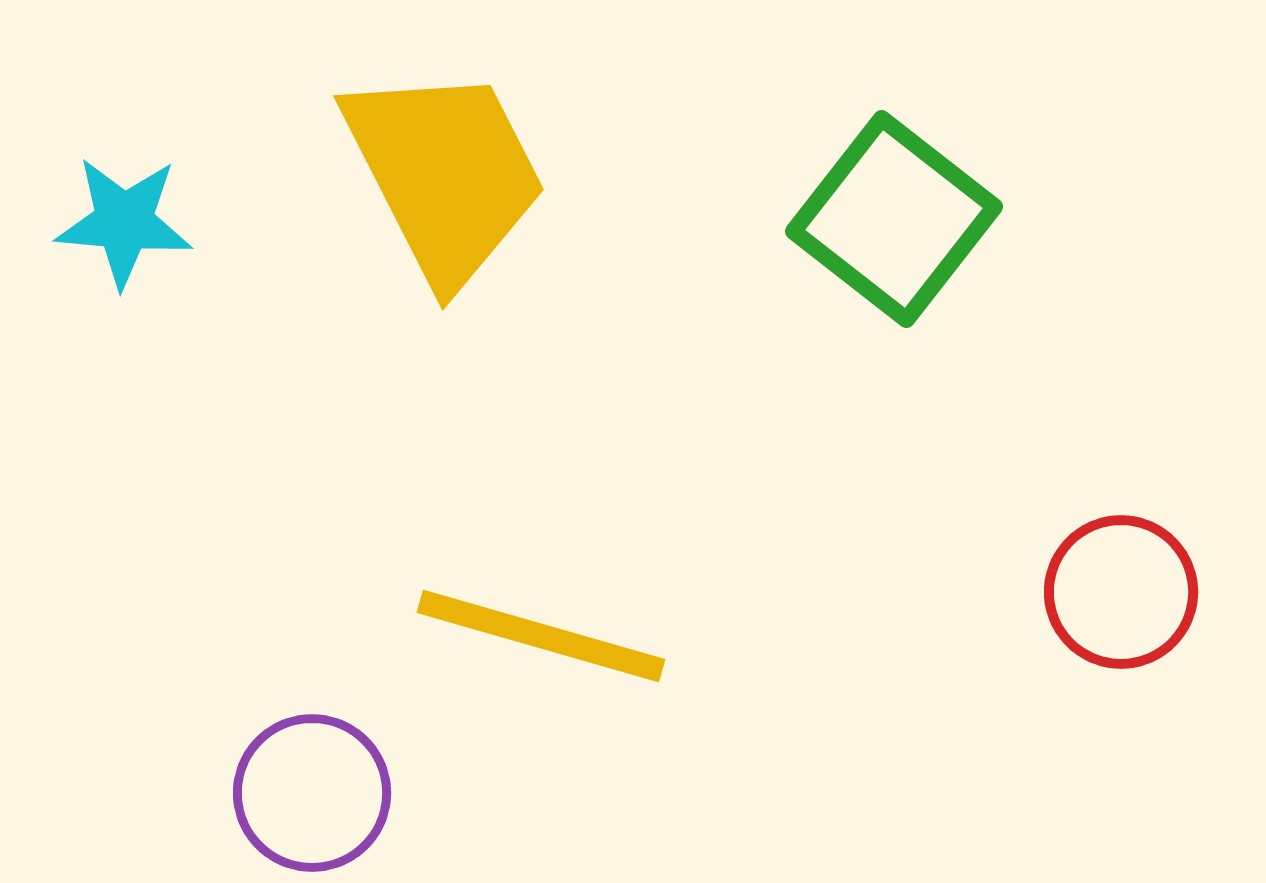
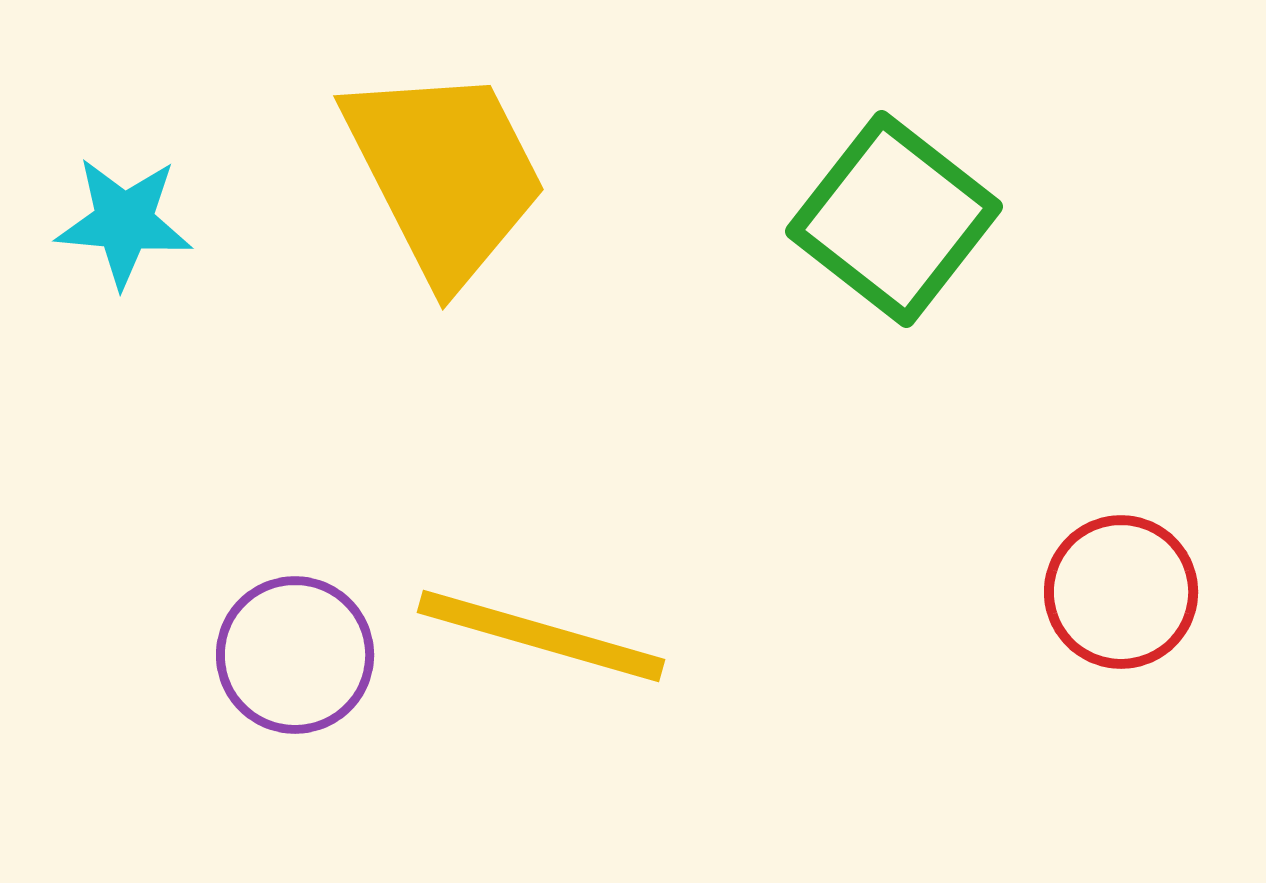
purple circle: moved 17 px left, 138 px up
